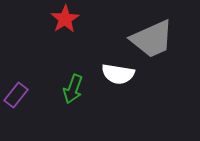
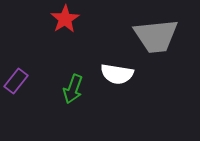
gray trapezoid: moved 4 px right, 3 px up; rotated 18 degrees clockwise
white semicircle: moved 1 px left
purple rectangle: moved 14 px up
